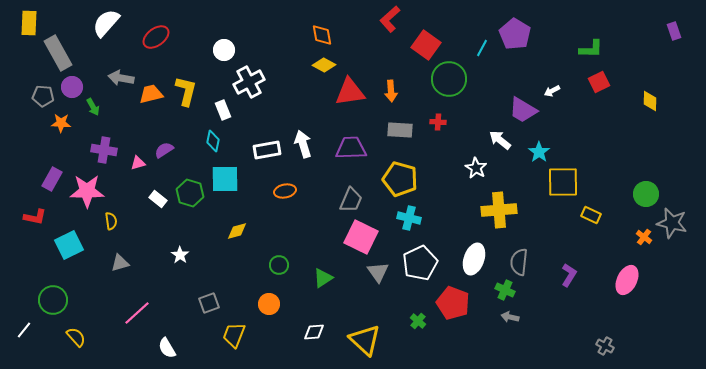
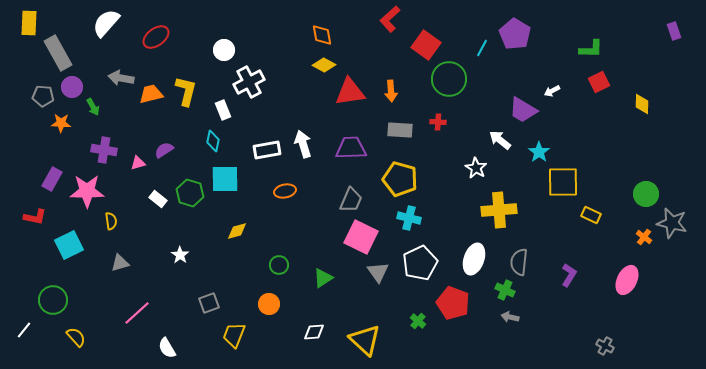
yellow diamond at (650, 101): moved 8 px left, 3 px down
